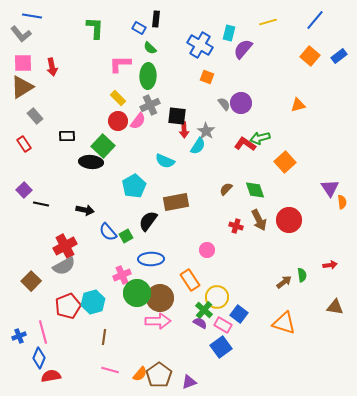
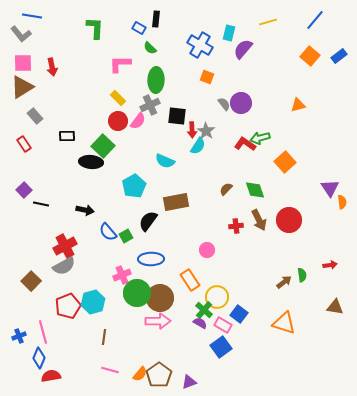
green ellipse at (148, 76): moved 8 px right, 4 px down
red arrow at (184, 130): moved 8 px right
red cross at (236, 226): rotated 24 degrees counterclockwise
